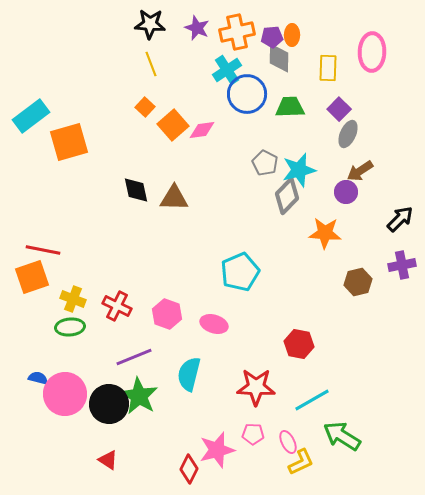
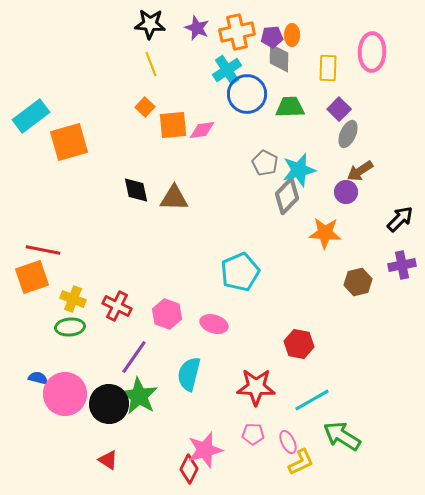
orange square at (173, 125): rotated 36 degrees clockwise
purple line at (134, 357): rotated 33 degrees counterclockwise
pink star at (217, 450): moved 12 px left
